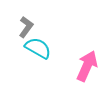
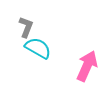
gray L-shape: rotated 15 degrees counterclockwise
